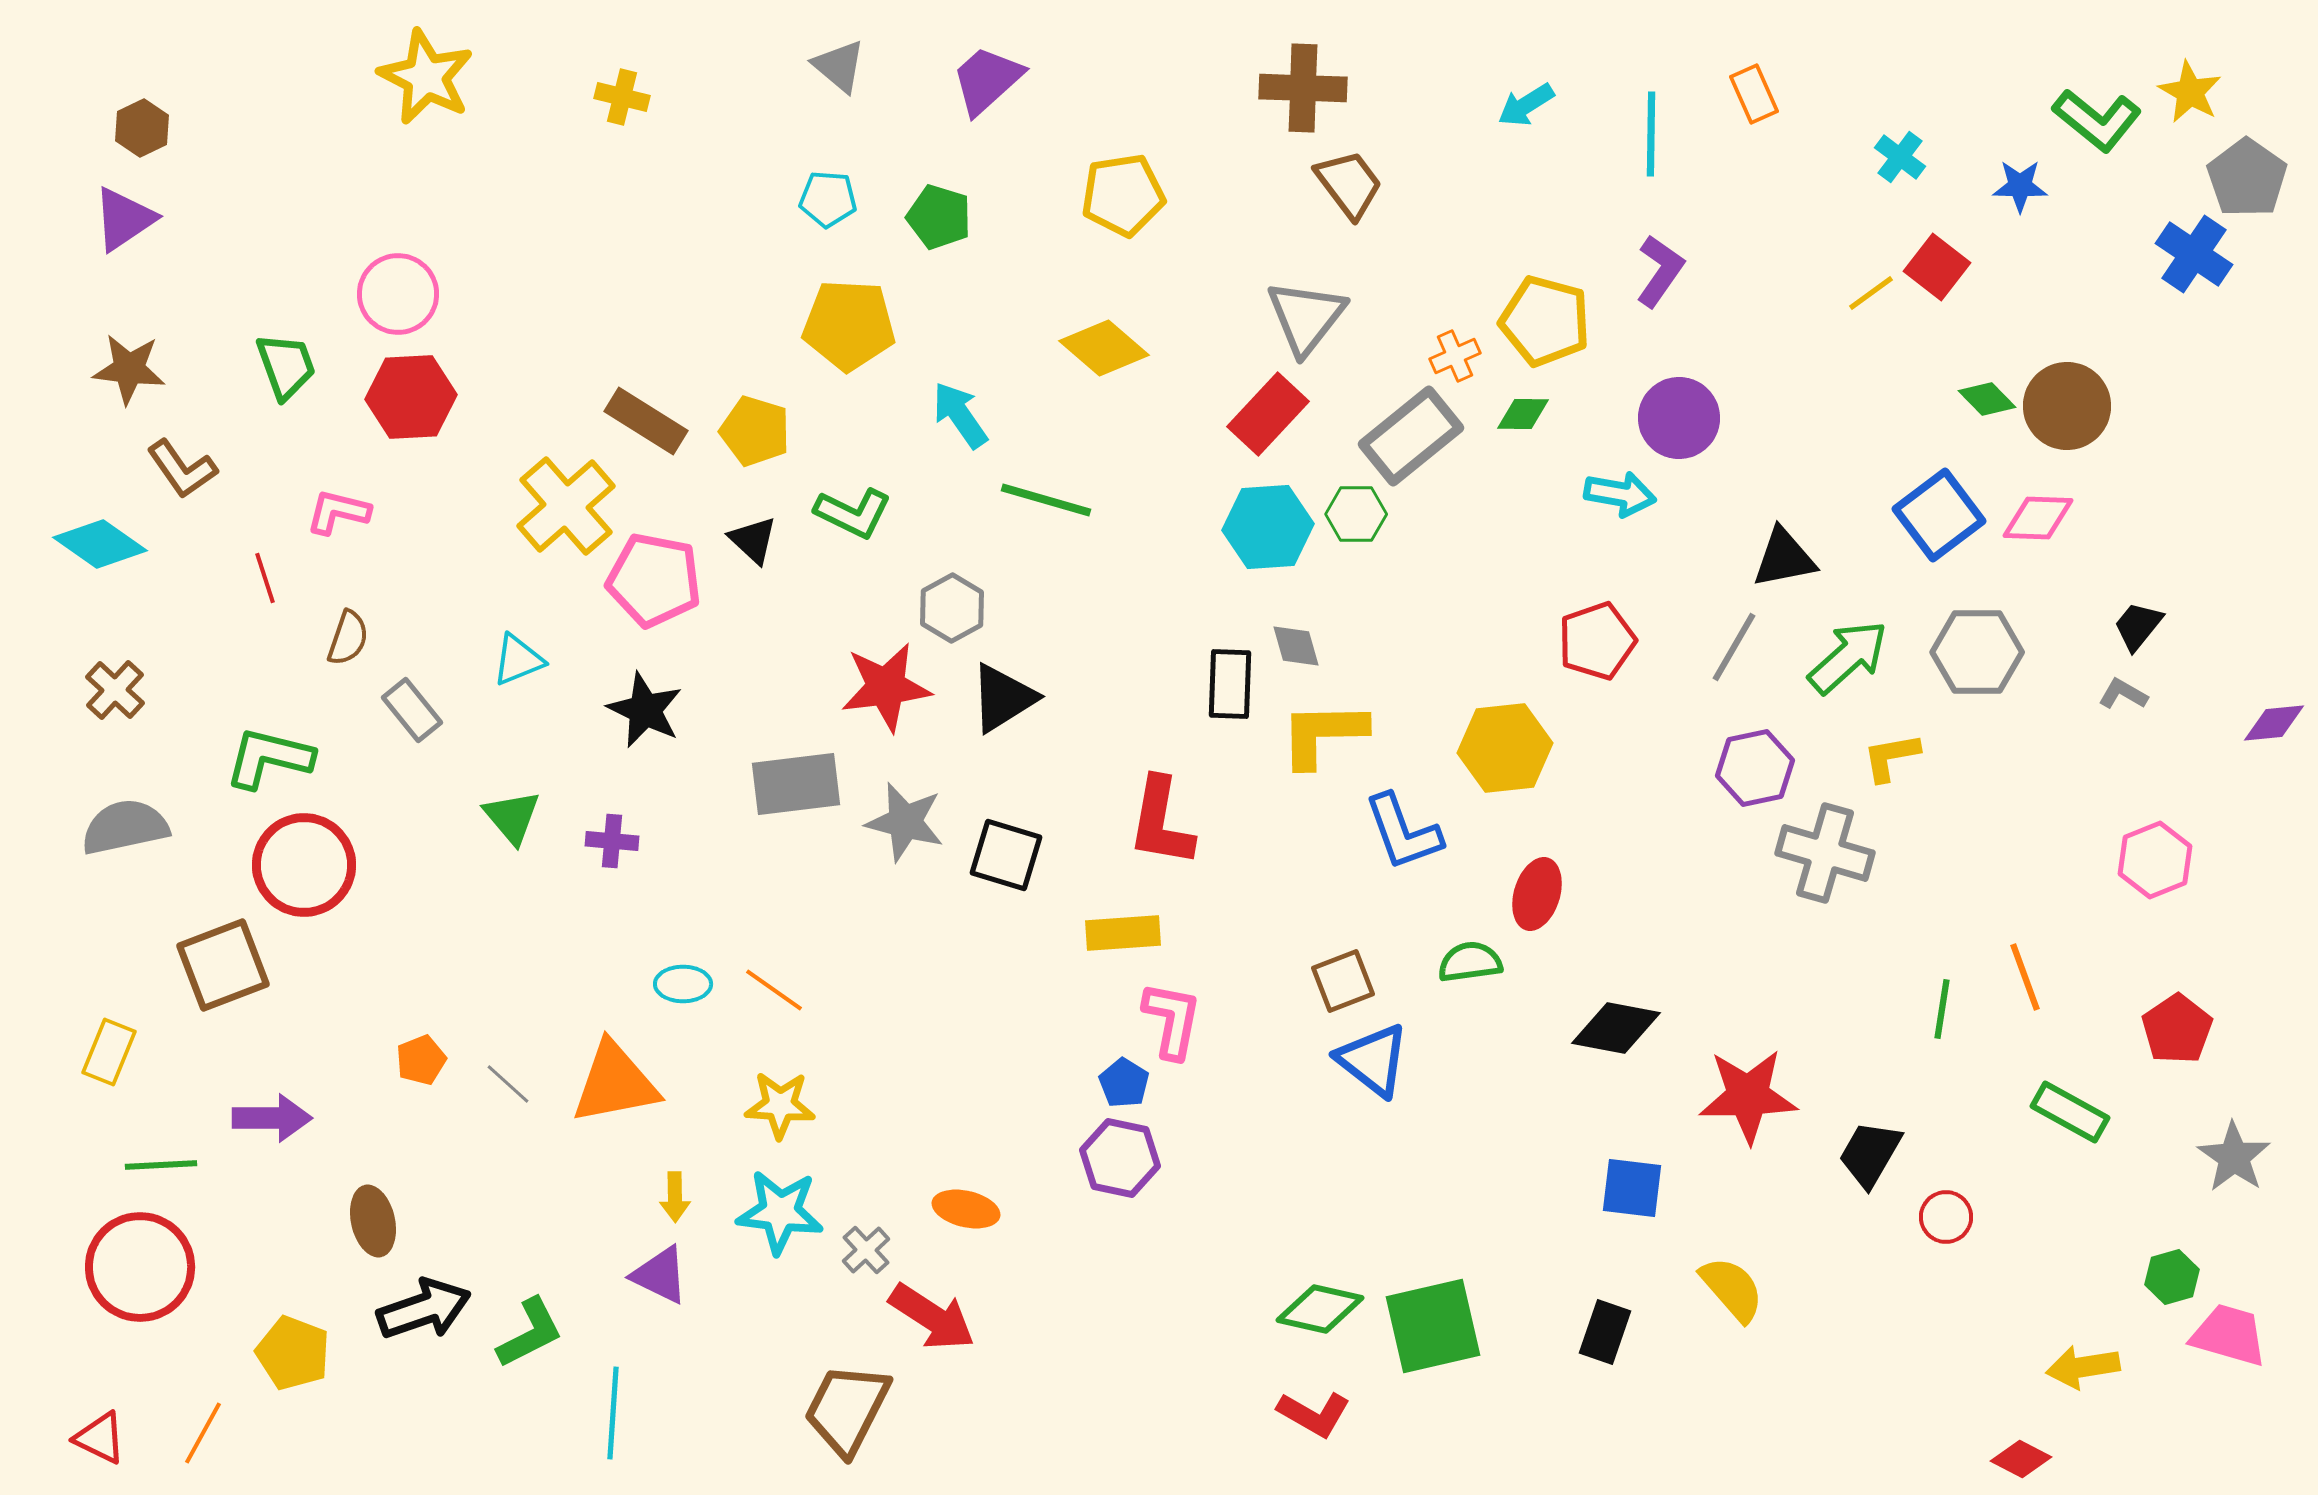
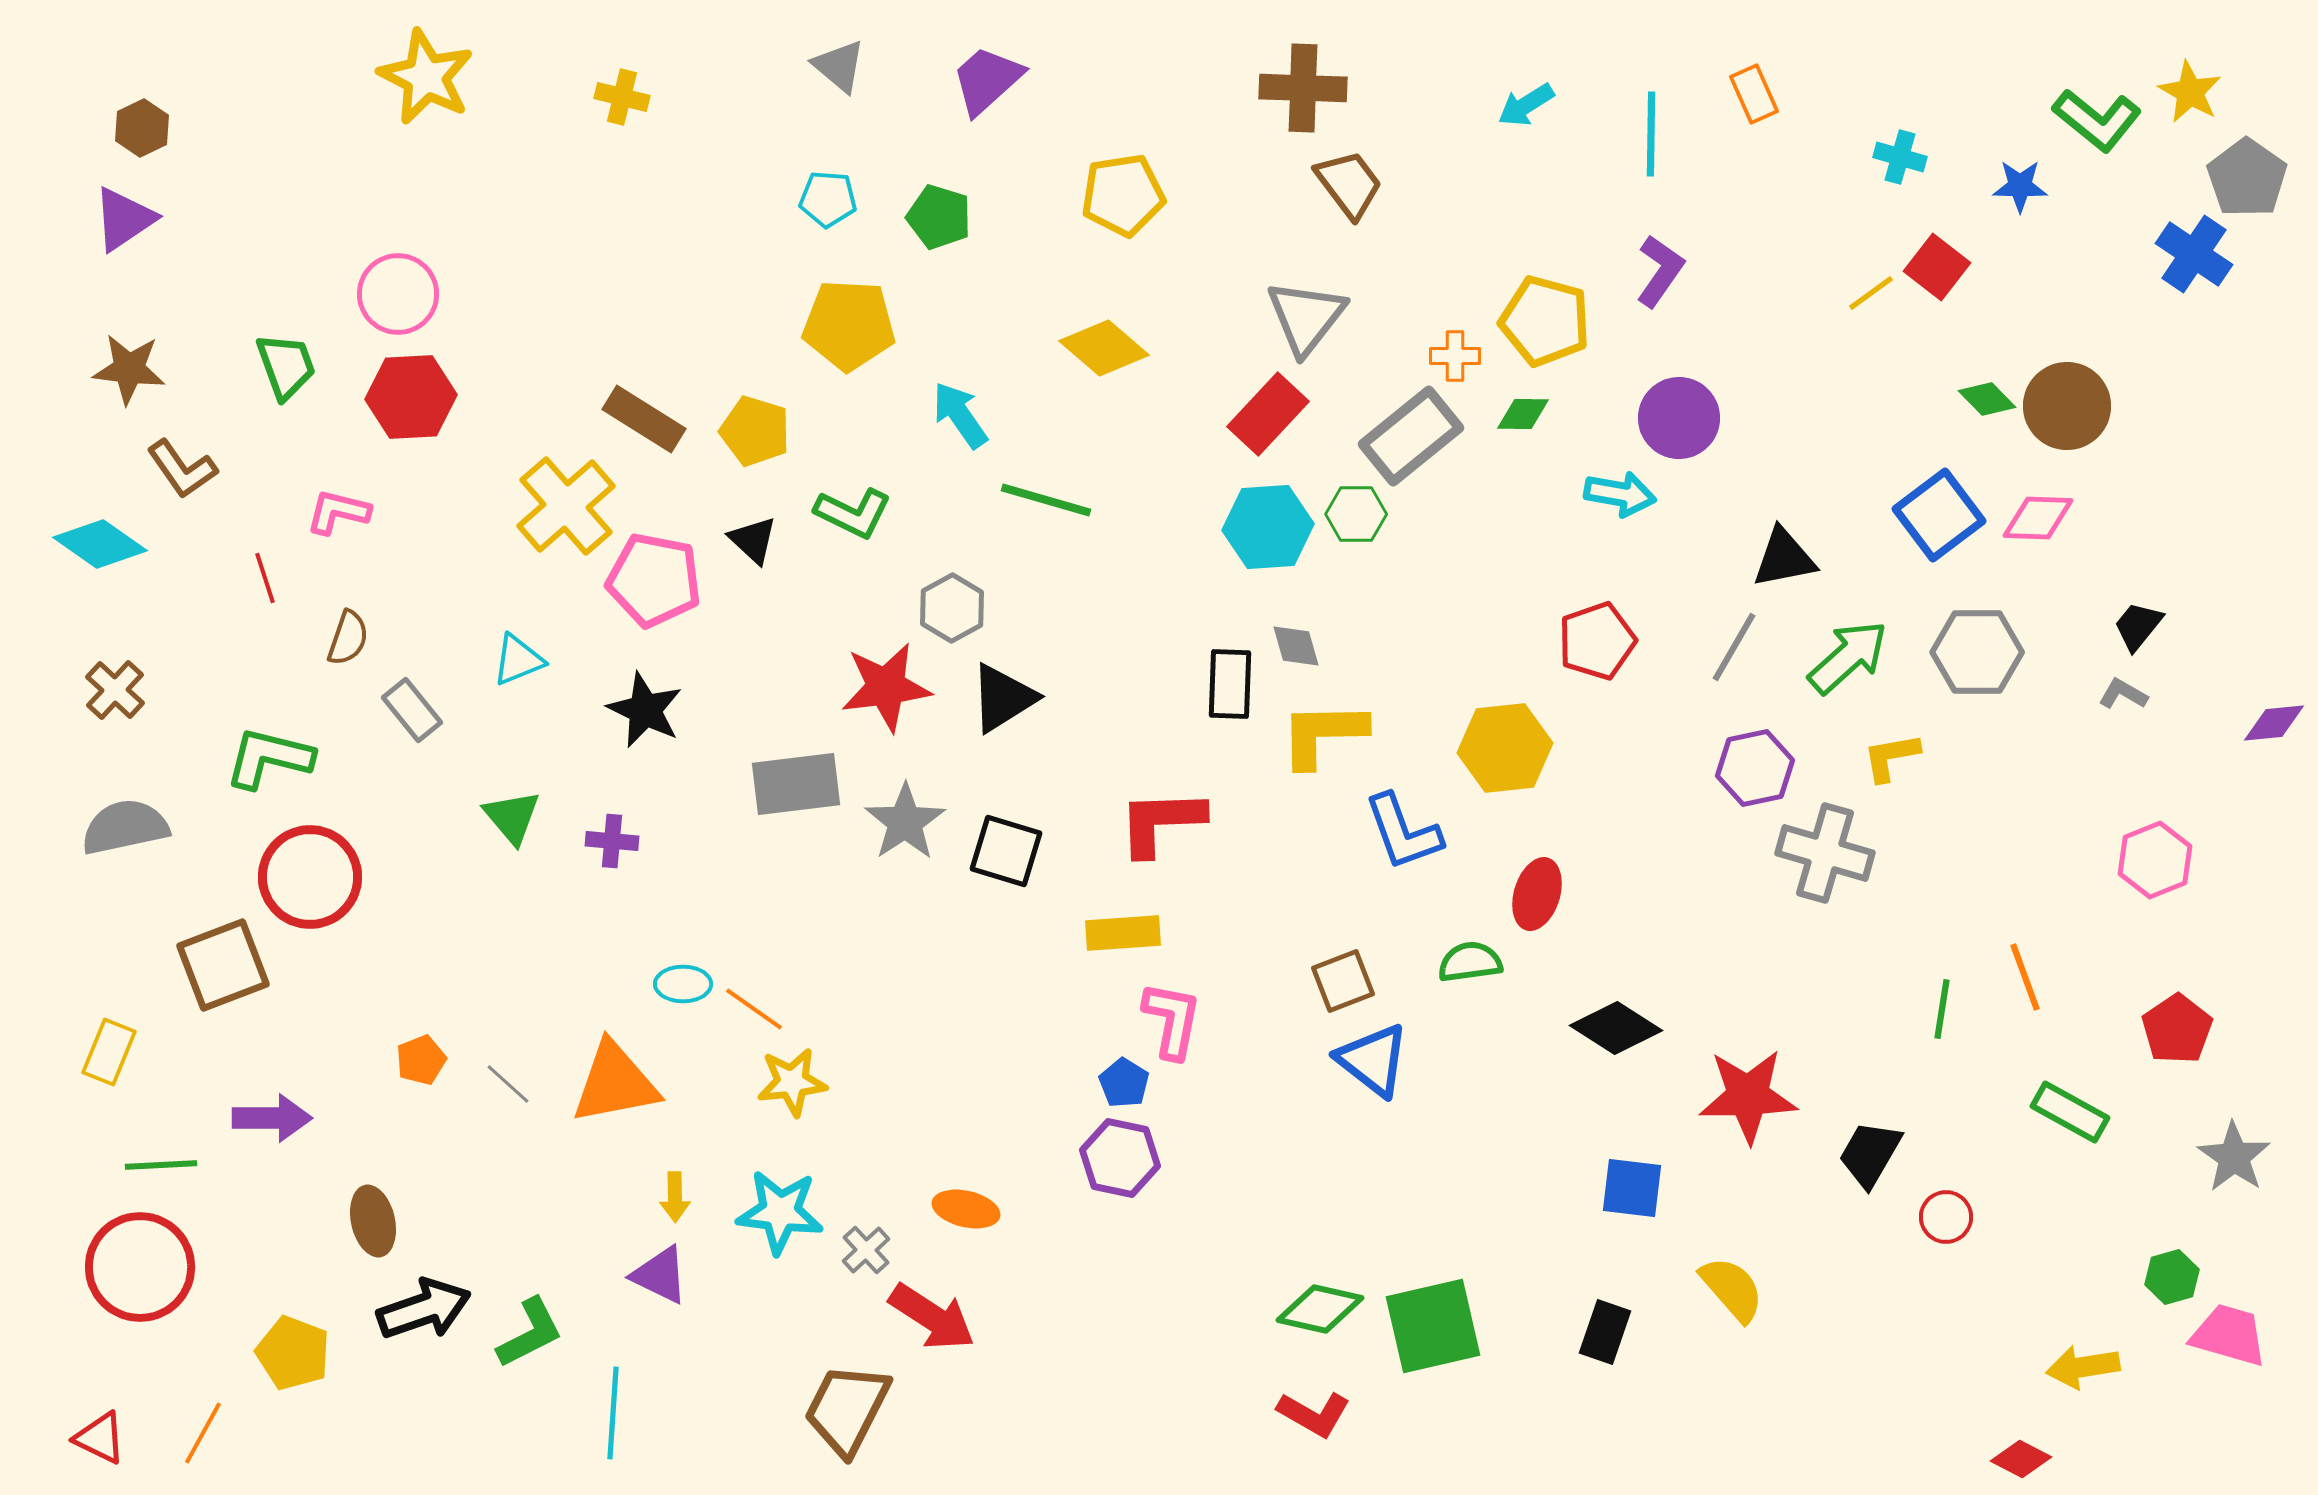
cyan cross at (1900, 157): rotated 21 degrees counterclockwise
orange cross at (1455, 356): rotated 24 degrees clockwise
brown rectangle at (646, 421): moved 2 px left, 2 px up
gray star at (905, 822): rotated 24 degrees clockwise
red L-shape at (1161, 822): rotated 78 degrees clockwise
black square at (1006, 855): moved 4 px up
red circle at (304, 865): moved 6 px right, 12 px down
orange line at (774, 990): moved 20 px left, 19 px down
black diamond at (1616, 1028): rotated 22 degrees clockwise
yellow star at (780, 1105): moved 12 px right, 23 px up; rotated 10 degrees counterclockwise
